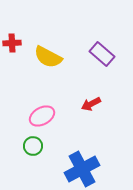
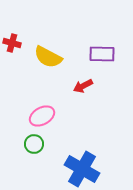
red cross: rotated 18 degrees clockwise
purple rectangle: rotated 40 degrees counterclockwise
red arrow: moved 8 px left, 18 px up
green circle: moved 1 px right, 2 px up
blue cross: rotated 32 degrees counterclockwise
